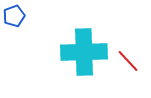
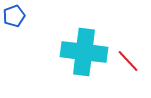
cyan cross: rotated 9 degrees clockwise
